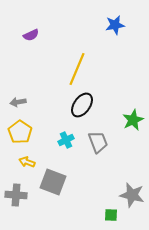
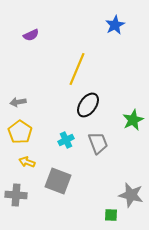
blue star: rotated 18 degrees counterclockwise
black ellipse: moved 6 px right
gray trapezoid: moved 1 px down
gray square: moved 5 px right, 1 px up
gray star: moved 1 px left
